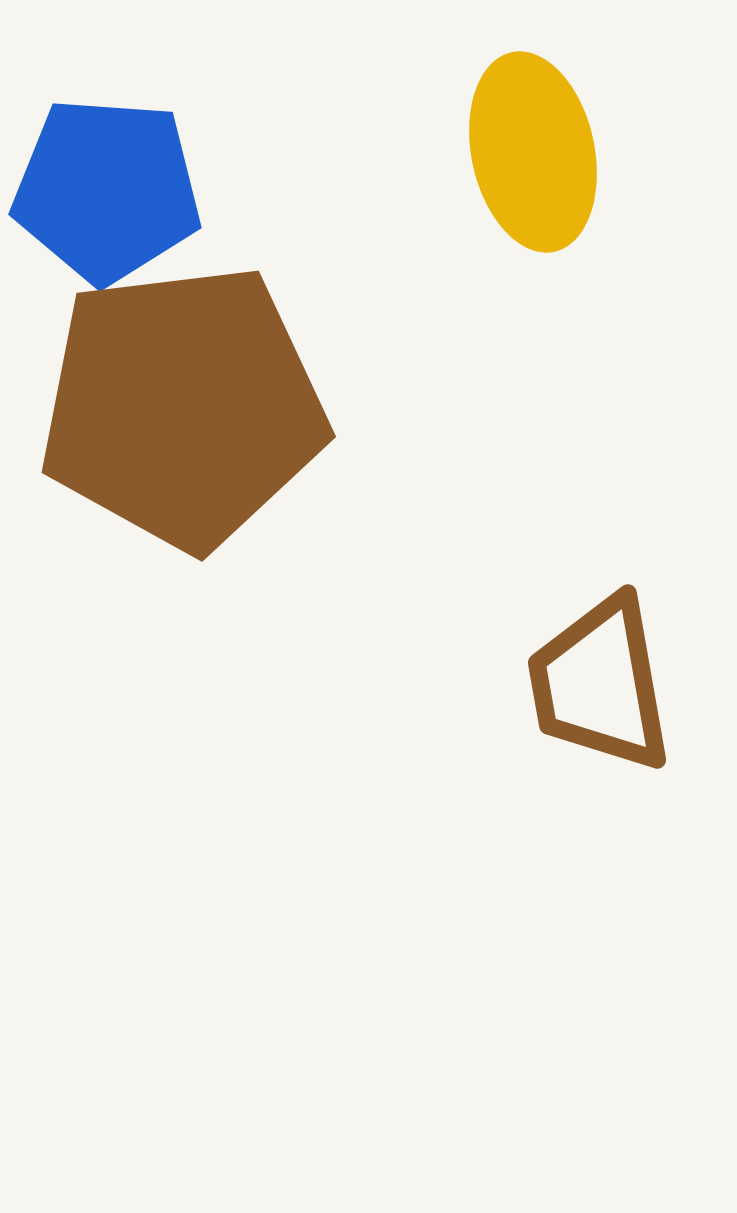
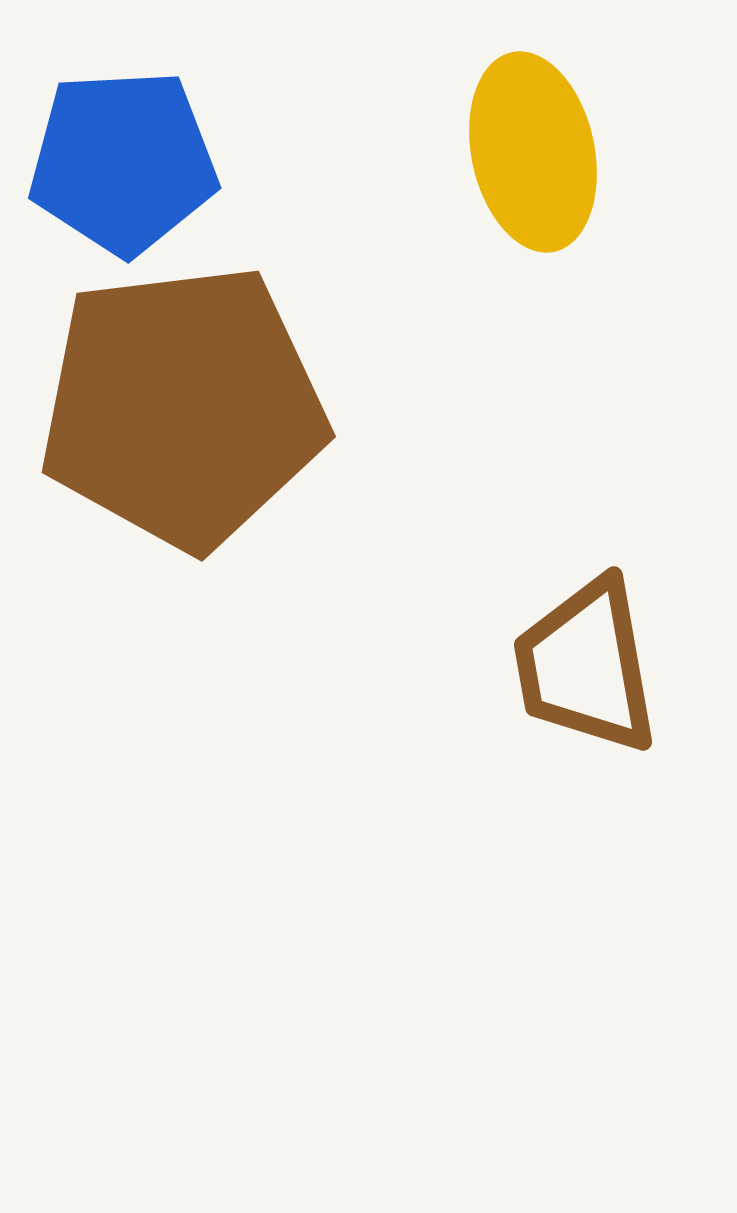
blue pentagon: moved 16 px right, 28 px up; rotated 7 degrees counterclockwise
brown trapezoid: moved 14 px left, 18 px up
